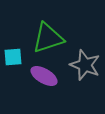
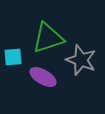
gray star: moved 4 px left, 5 px up
purple ellipse: moved 1 px left, 1 px down
